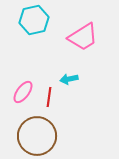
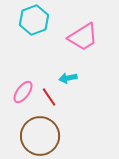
cyan hexagon: rotated 8 degrees counterclockwise
cyan arrow: moved 1 px left, 1 px up
red line: rotated 42 degrees counterclockwise
brown circle: moved 3 px right
